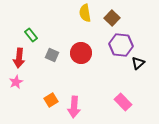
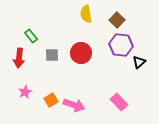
yellow semicircle: moved 1 px right, 1 px down
brown square: moved 5 px right, 2 px down
green rectangle: moved 1 px down
gray square: rotated 24 degrees counterclockwise
black triangle: moved 1 px right, 1 px up
pink star: moved 9 px right, 10 px down
pink rectangle: moved 4 px left
pink arrow: moved 2 px up; rotated 75 degrees counterclockwise
